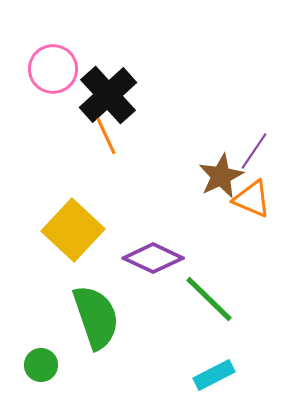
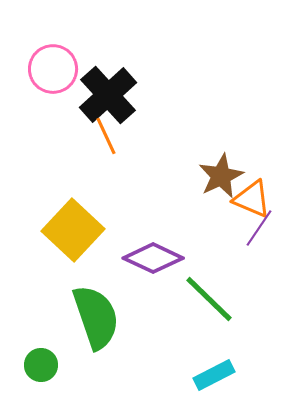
purple line: moved 5 px right, 77 px down
